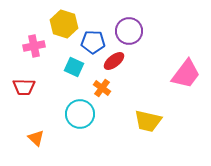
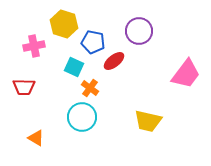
purple circle: moved 10 px right
blue pentagon: rotated 10 degrees clockwise
orange cross: moved 12 px left
cyan circle: moved 2 px right, 3 px down
orange triangle: rotated 12 degrees counterclockwise
